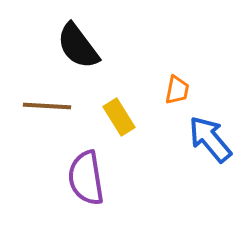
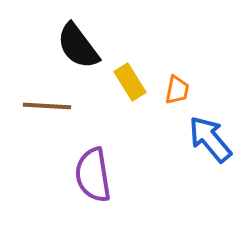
yellow rectangle: moved 11 px right, 35 px up
purple semicircle: moved 7 px right, 3 px up
